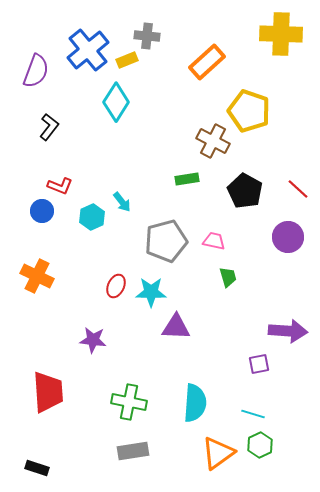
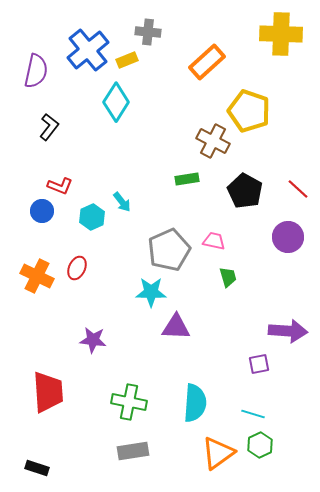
gray cross: moved 1 px right, 4 px up
purple semicircle: rotated 8 degrees counterclockwise
gray pentagon: moved 3 px right, 9 px down; rotated 9 degrees counterclockwise
red ellipse: moved 39 px left, 18 px up
